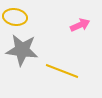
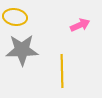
gray star: rotated 8 degrees counterclockwise
yellow line: rotated 68 degrees clockwise
